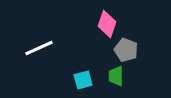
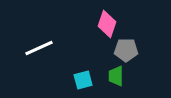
gray pentagon: rotated 20 degrees counterclockwise
